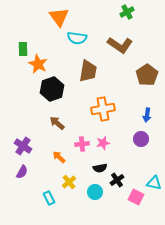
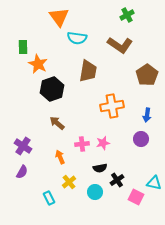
green cross: moved 3 px down
green rectangle: moved 2 px up
orange cross: moved 9 px right, 3 px up
orange arrow: moved 1 px right; rotated 24 degrees clockwise
